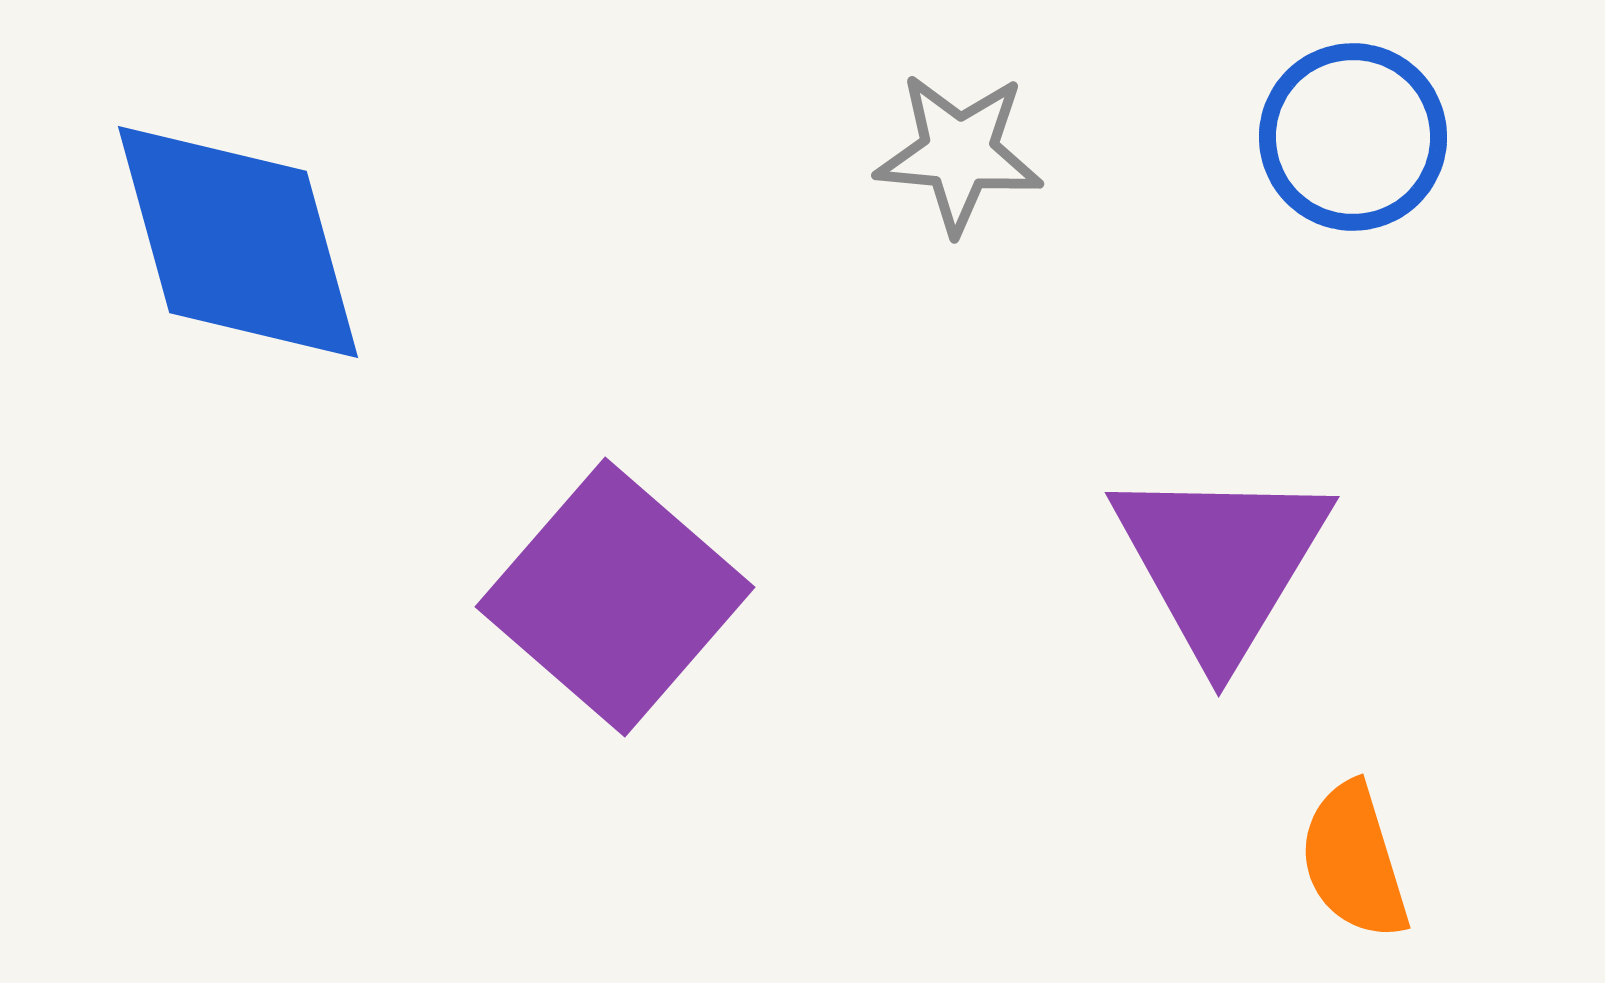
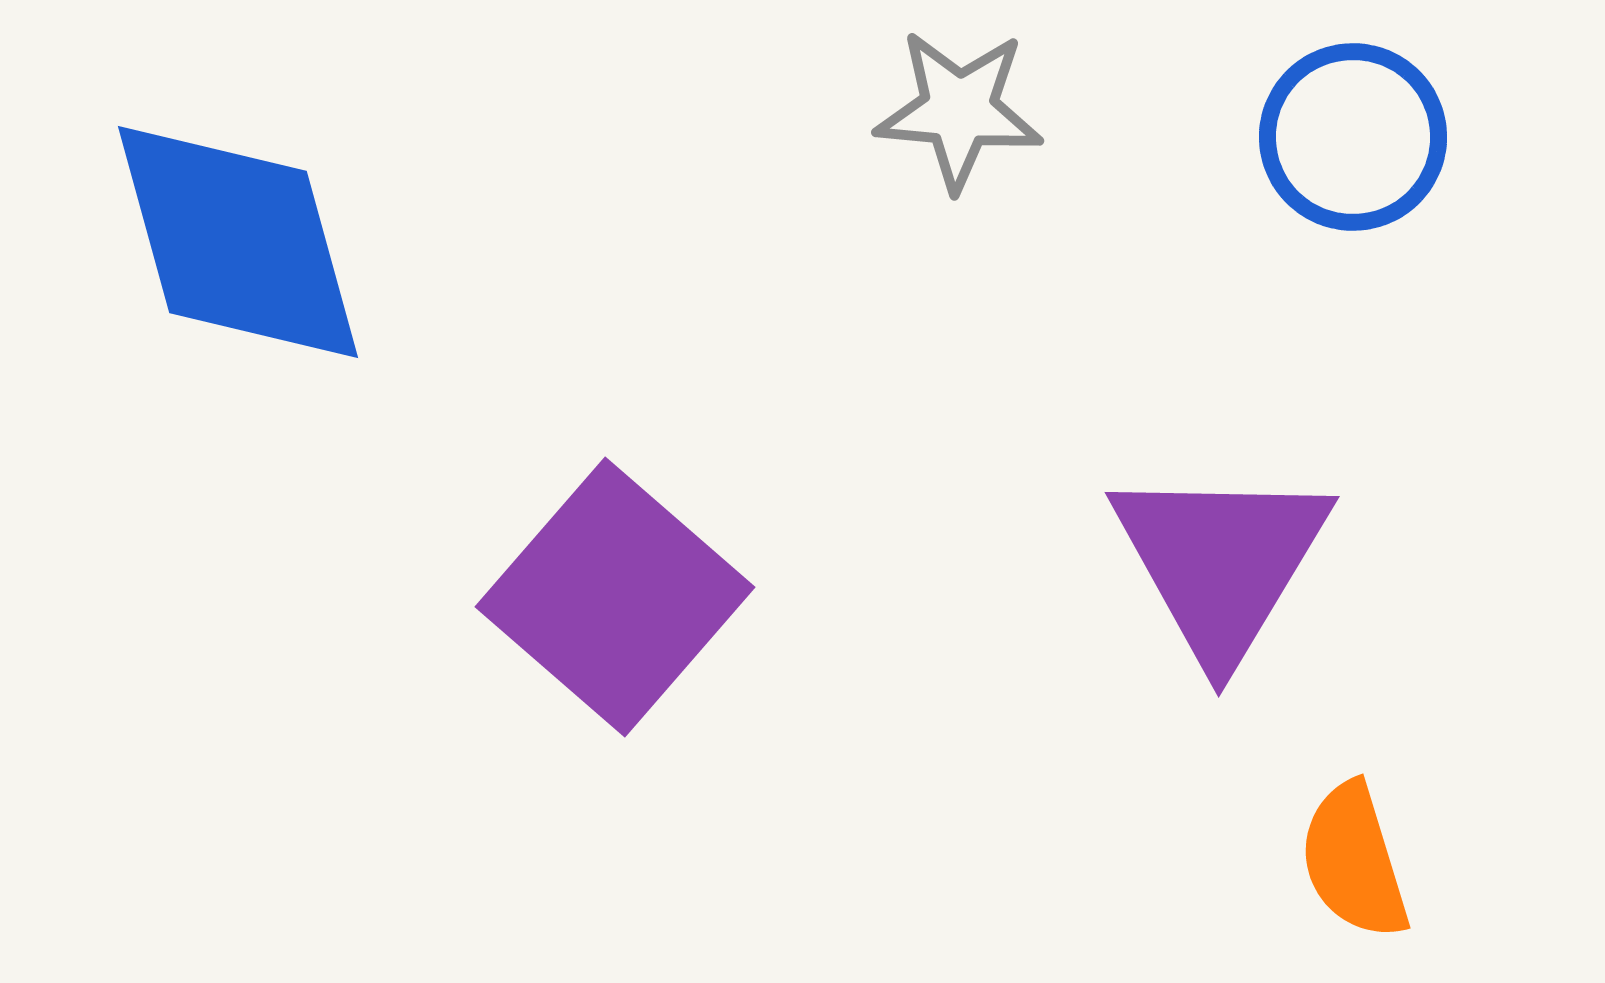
gray star: moved 43 px up
